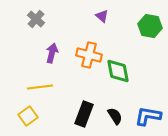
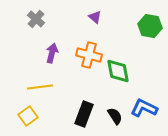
purple triangle: moved 7 px left, 1 px down
blue L-shape: moved 4 px left, 8 px up; rotated 16 degrees clockwise
